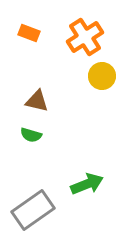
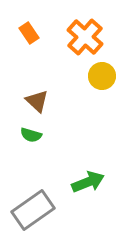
orange rectangle: rotated 35 degrees clockwise
orange cross: rotated 15 degrees counterclockwise
brown triangle: rotated 30 degrees clockwise
green arrow: moved 1 px right, 2 px up
